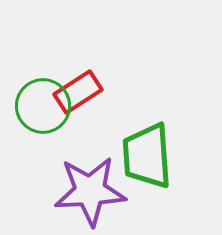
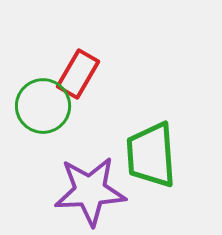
red rectangle: moved 18 px up; rotated 27 degrees counterclockwise
green trapezoid: moved 4 px right, 1 px up
